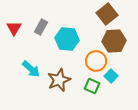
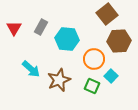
brown hexagon: moved 5 px right
orange circle: moved 2 px left, 2 px up
